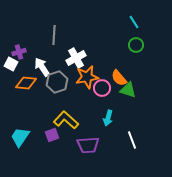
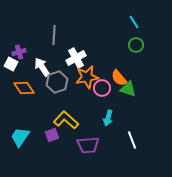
orange diamond: moved 2 px left, 5 px down; rotated 50 degrees clockwise
green triangle: moved 1 px up
